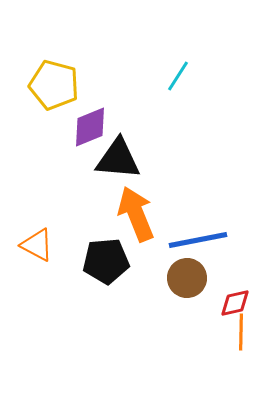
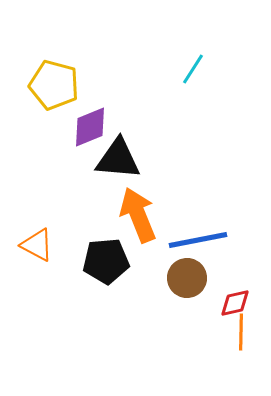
cyan line: moved 15 px right, 7 px up
orange arrow: moved 2 px right, 1 px down
